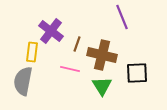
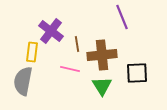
brown line: rotated 28 degrees counterclockwise
brown cross: rotated 20 degrees counterclockwise
